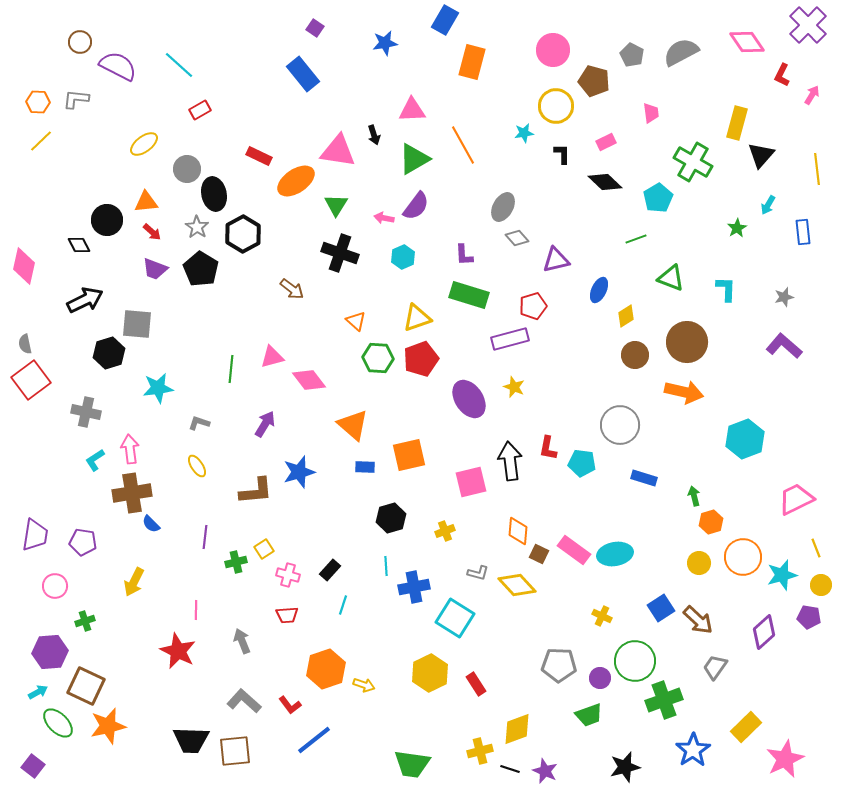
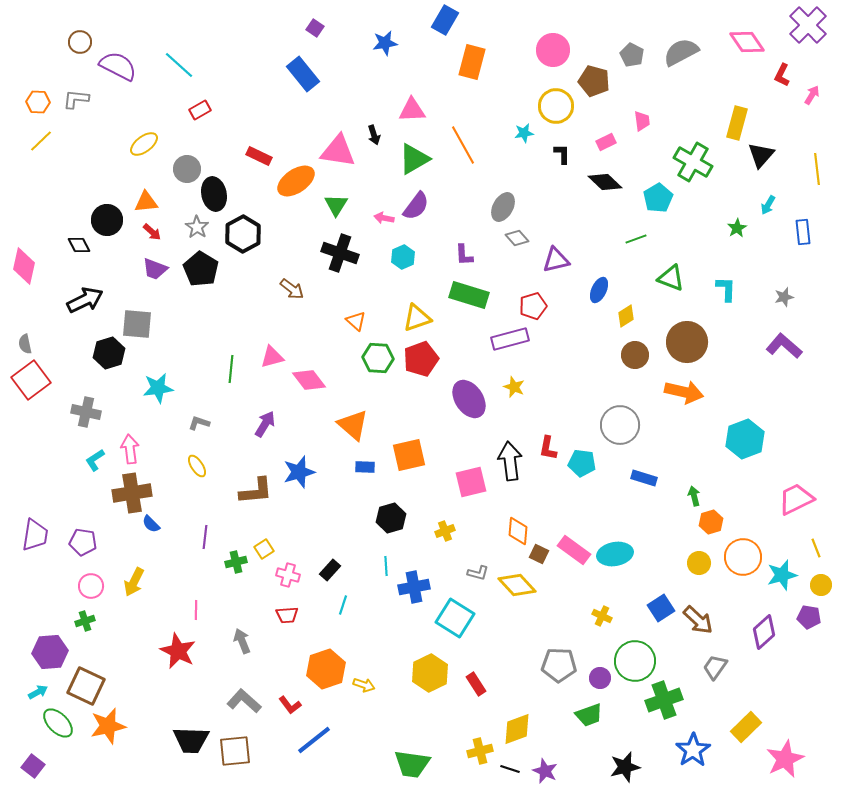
pink trapezoid at (651, 113): moved 9 px left, 8 px down
pink circle at (55, 586): moved 36 px right
